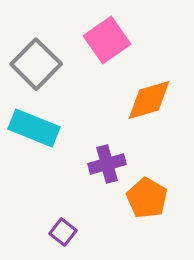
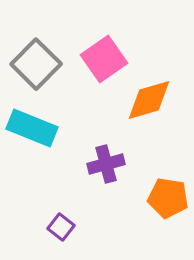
pink square: moved 3 px left, 19 px down
cyan rectangle: moved 2 px left
purple cross: moved 1 px left
orange pentagon: moved 21 px right; rotated 21 degrees counterclockwise
purple square: moved 2 px left, 5 px up
